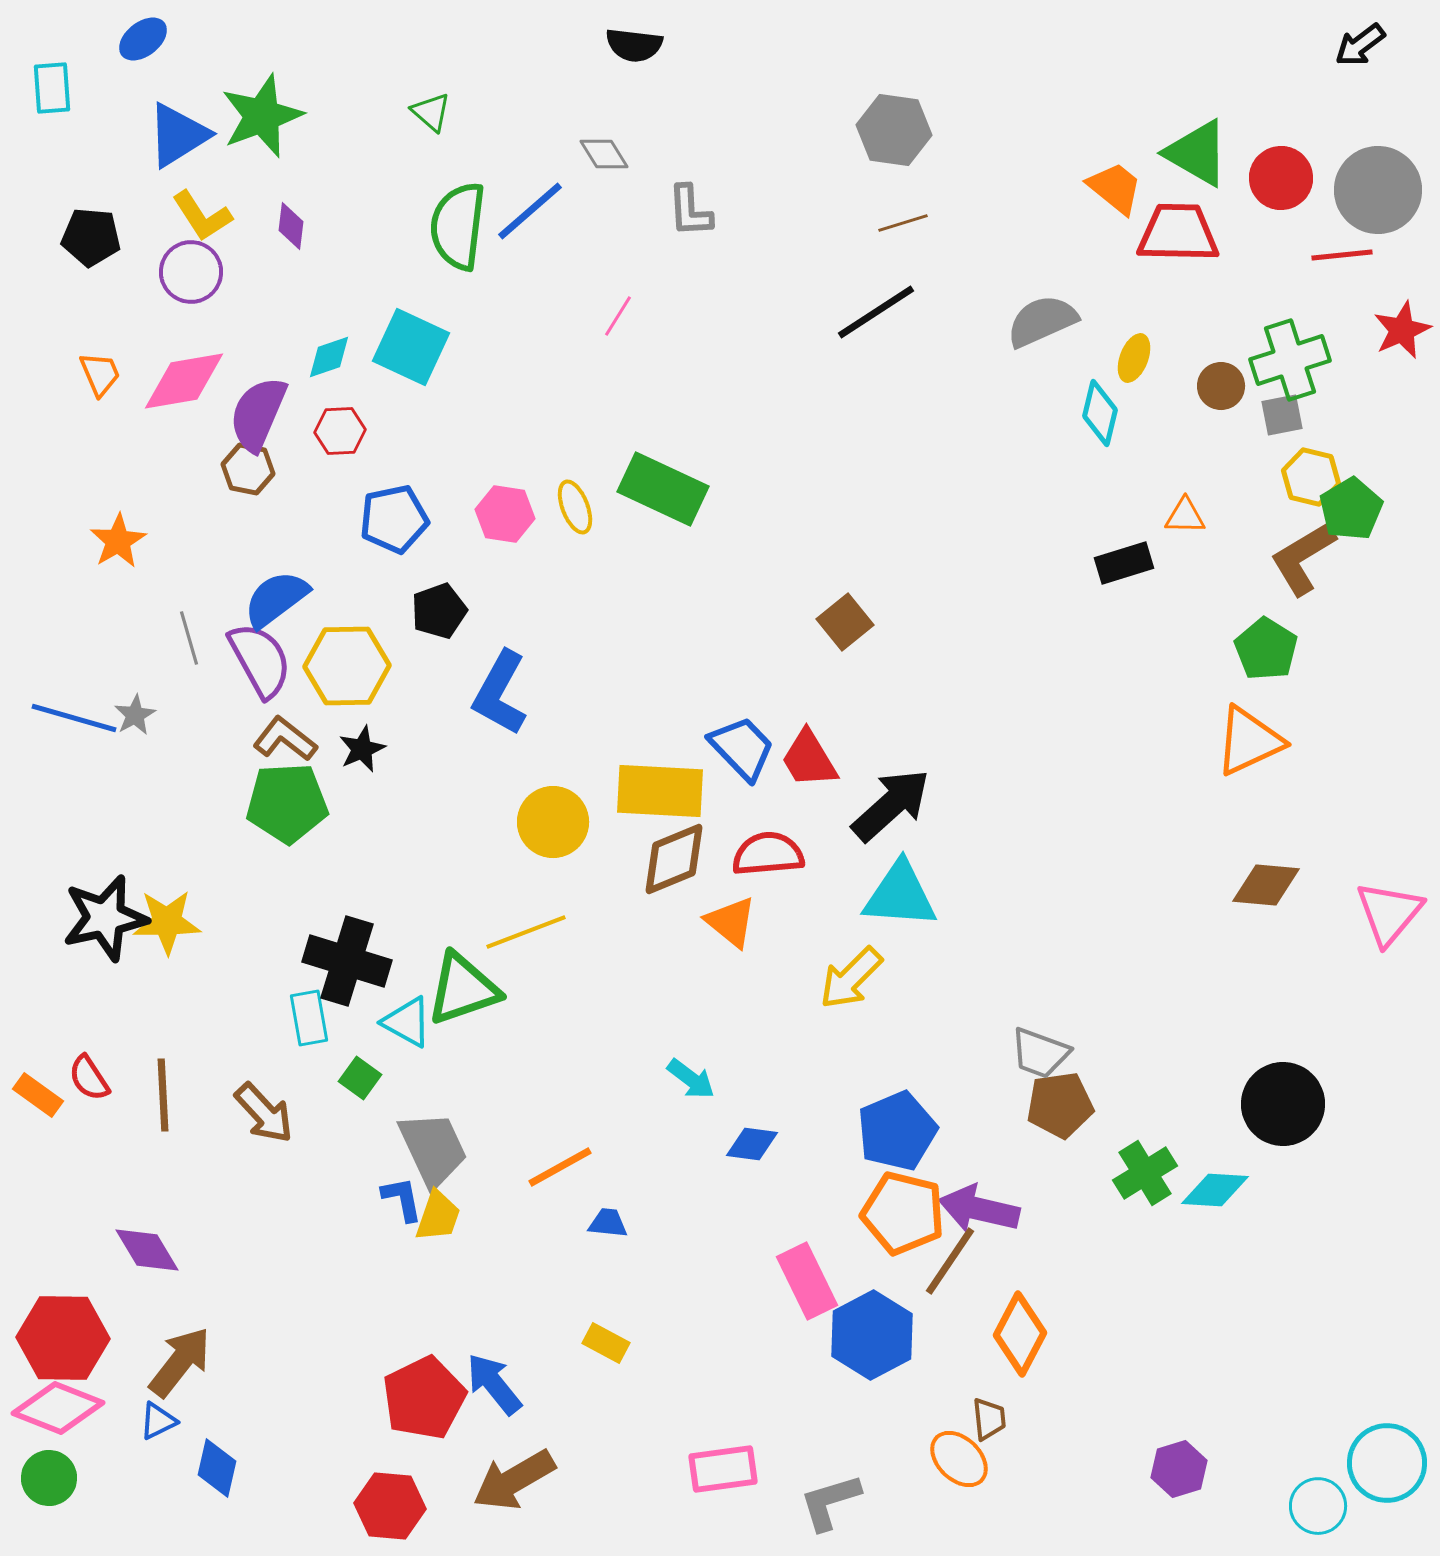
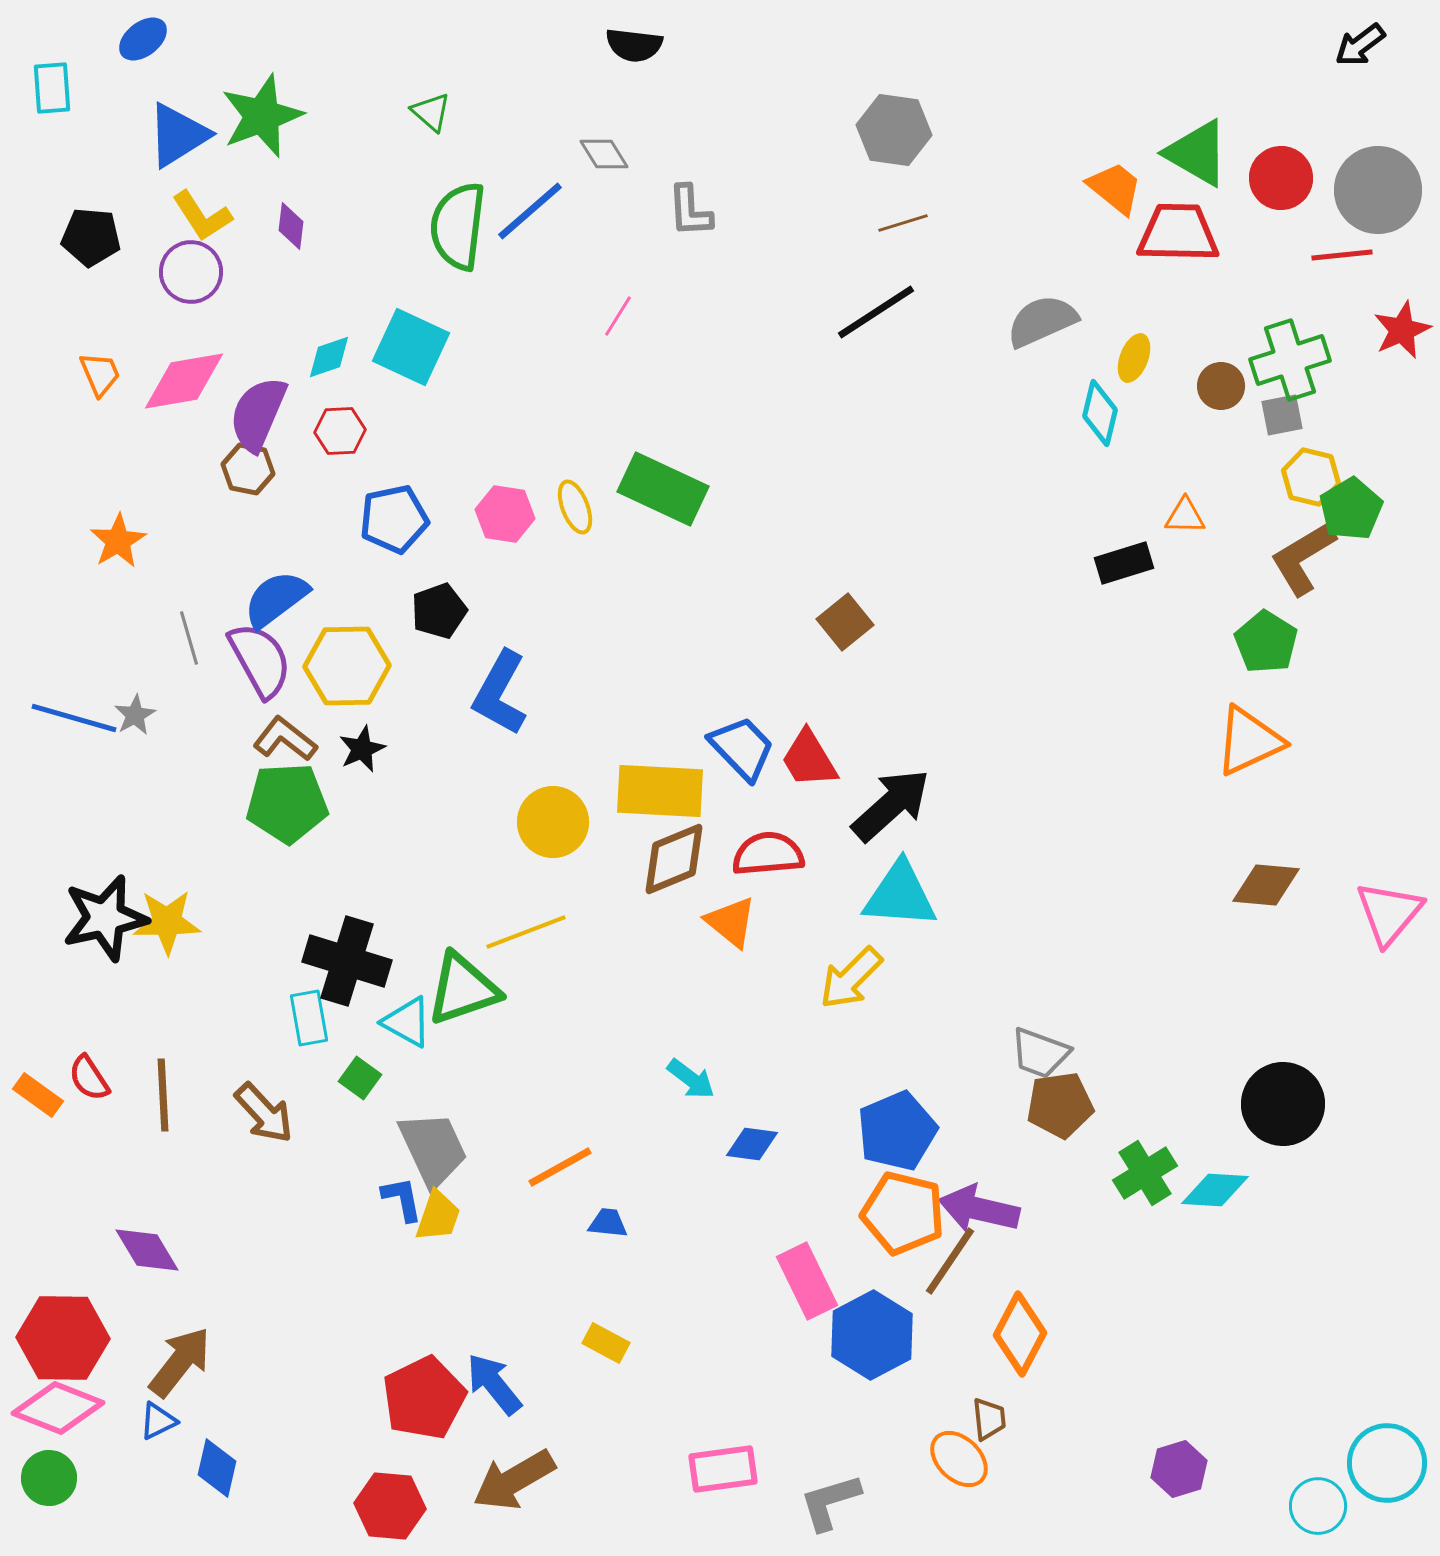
green pentagon at (1266, 649): moved 7 px up
